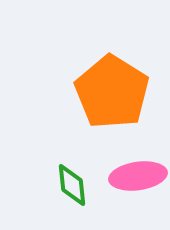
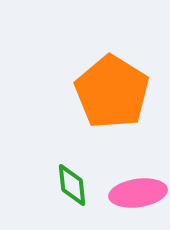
pink ellipse: moved 17 px down
